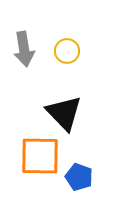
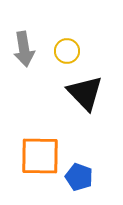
black triangle: moved 21 px right, 20 px up
